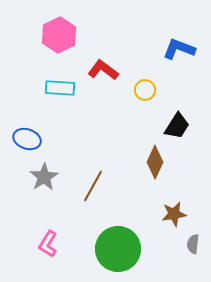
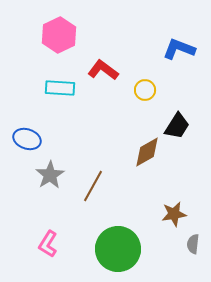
brown diamond: moved 8 px left, 10 px up; rotated 36 degrees clockwise
gray star: moved 6 px right, 2 px up
